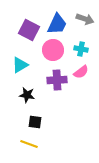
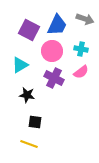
blue trapezoid: moved 1 px down
pink circle: moved 1 px left, 1 px down
purple cross: moved 3 px left, 2 px up; rotated 30 degrees clockwise
